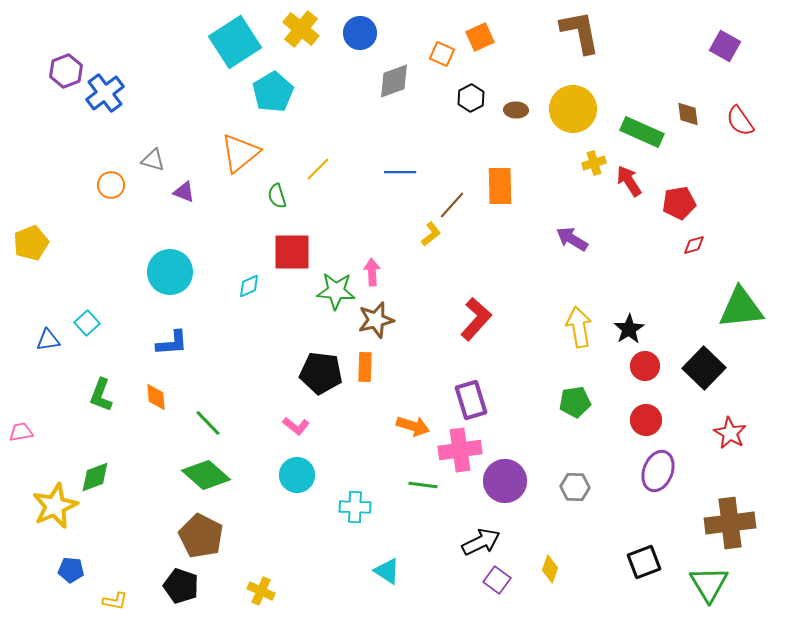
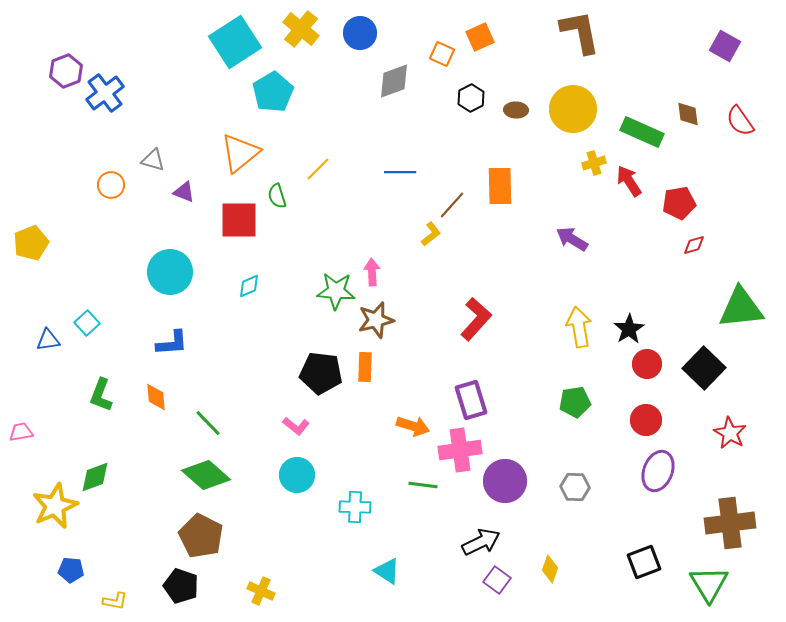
red square at (292, 252): moved 53 px left, 32 px up
red circle at (645, 366): moved 2 px right, 2 px up
